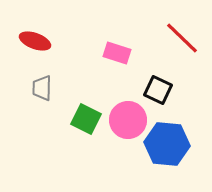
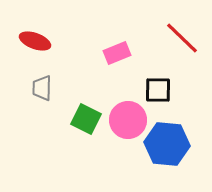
pink rectangle: rotated 40 degrees counterclockwise
black square: rotated 24 degrees counterclockwise
